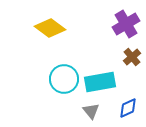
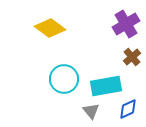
cyan rectangle: moved 6 px right, 4 px down
blue diamond: moved 1 px down
